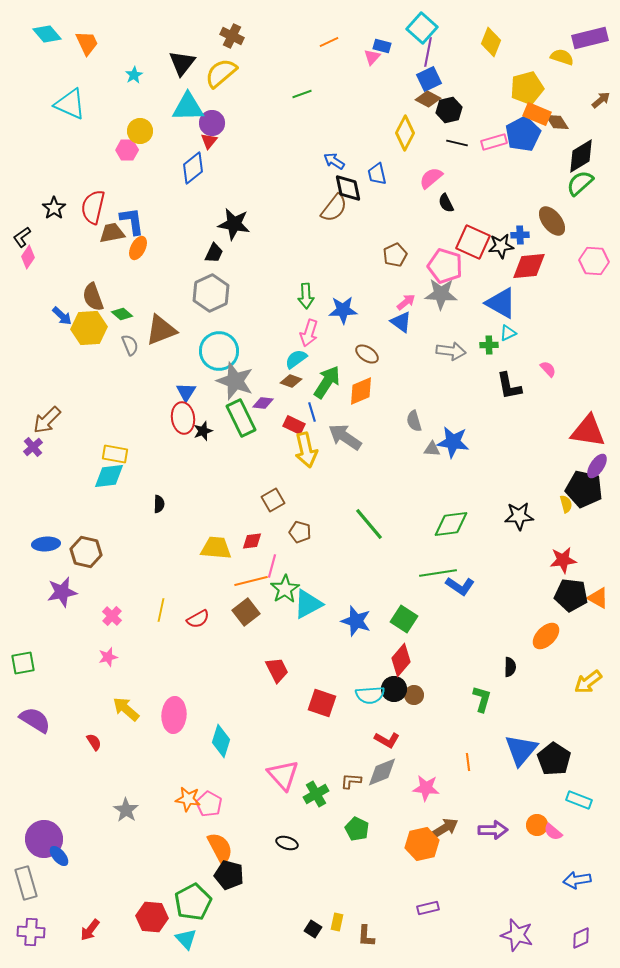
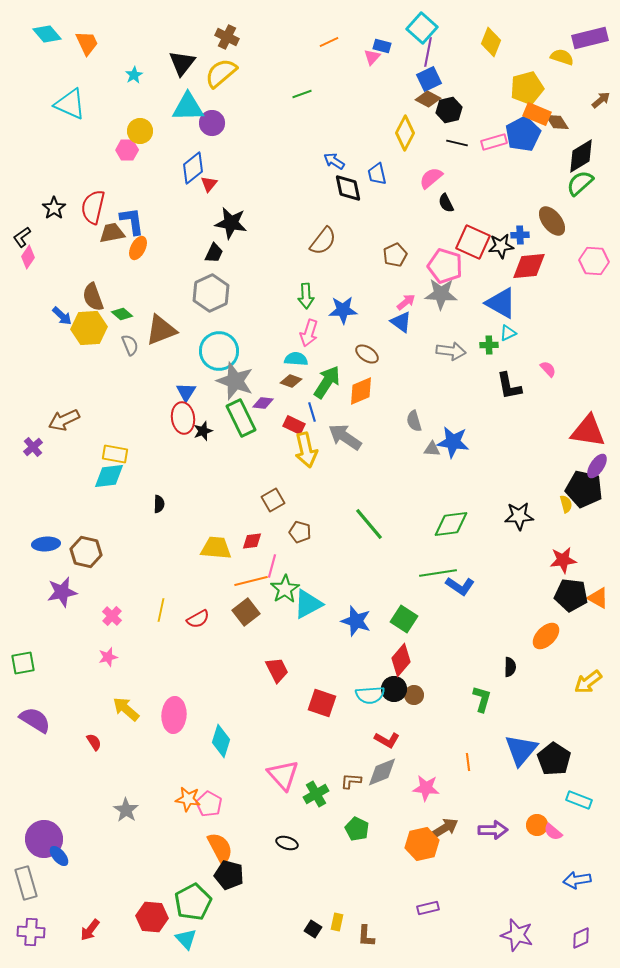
brown cross at (232, 36): moved 5 px left, 1 px down
red triangle at (209, 141): moved 43 px down
brown semicircle at (334, 208): moved 11 px left, 33 px down
black star at (234, 224): moved 3 px left, 1 px up
cyan semicircle at (296, 359): rotated 40 degrees clockwise
brown arrow at (47, 420): moved 17 px right; rotated 20 degrees clockwise
